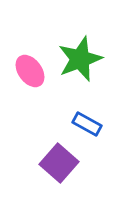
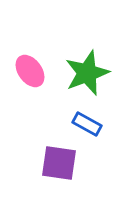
green star: moved 7 px right, 14 px down
purple square: rotated 33 degrees counterclockwise
